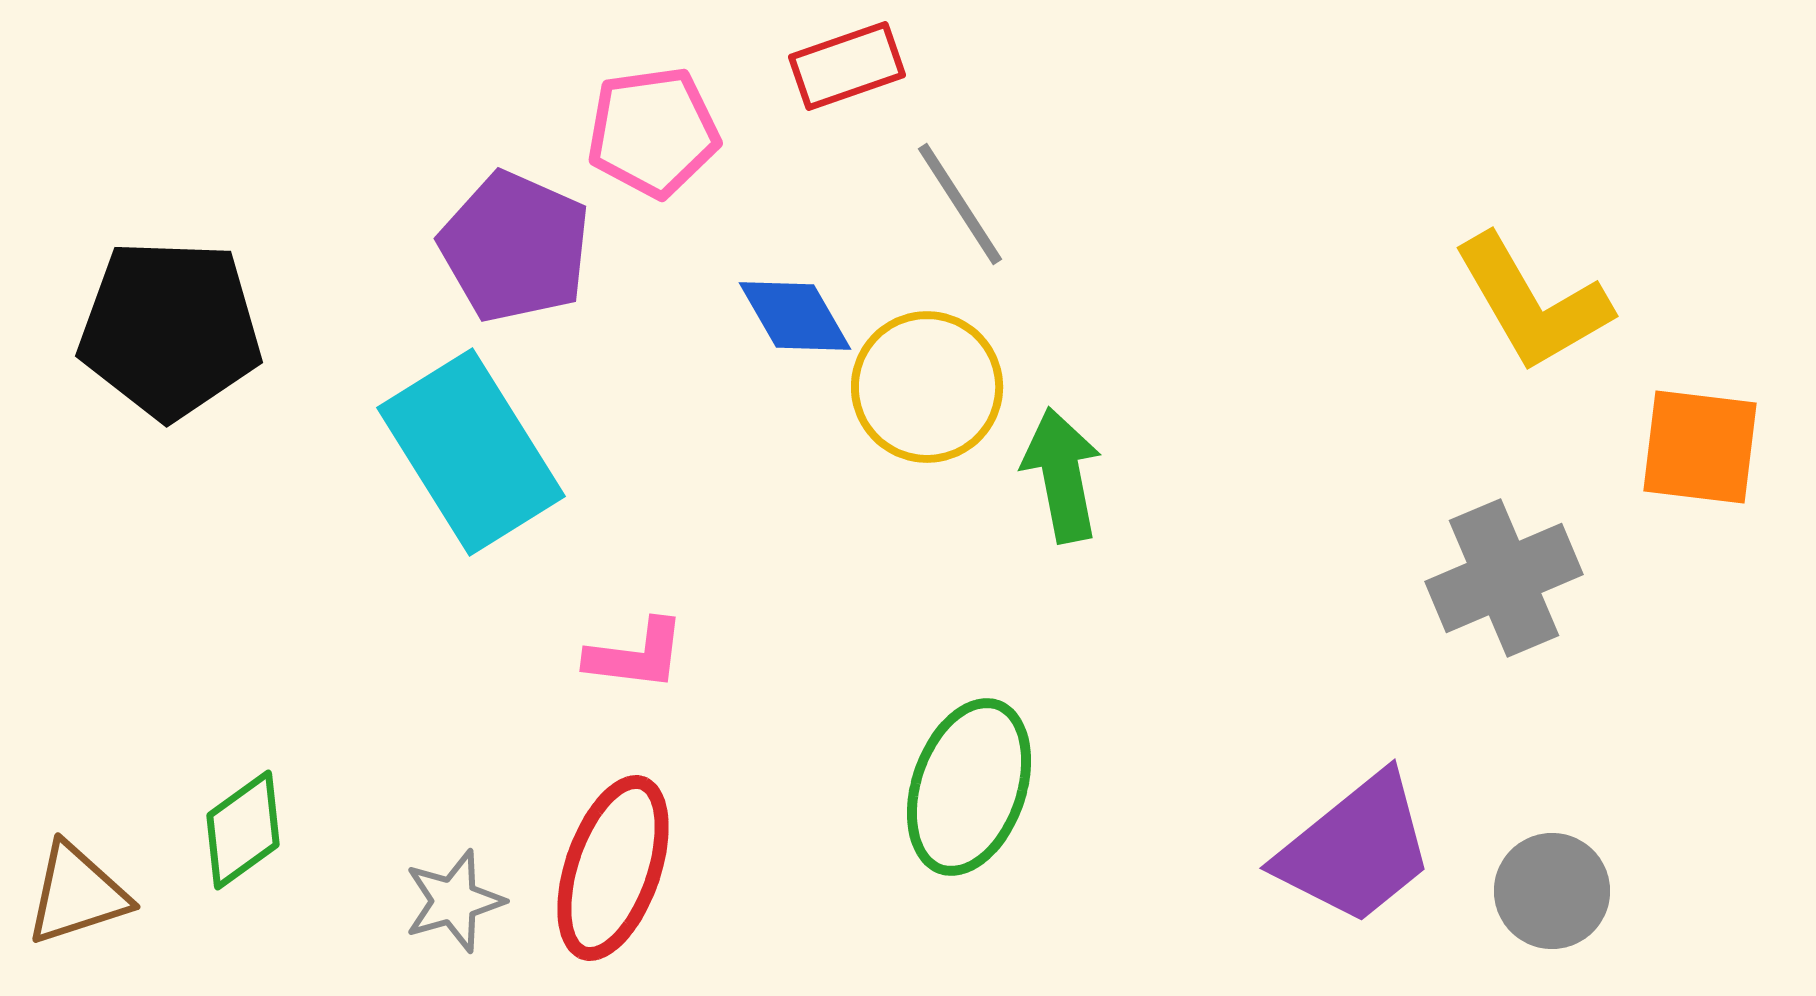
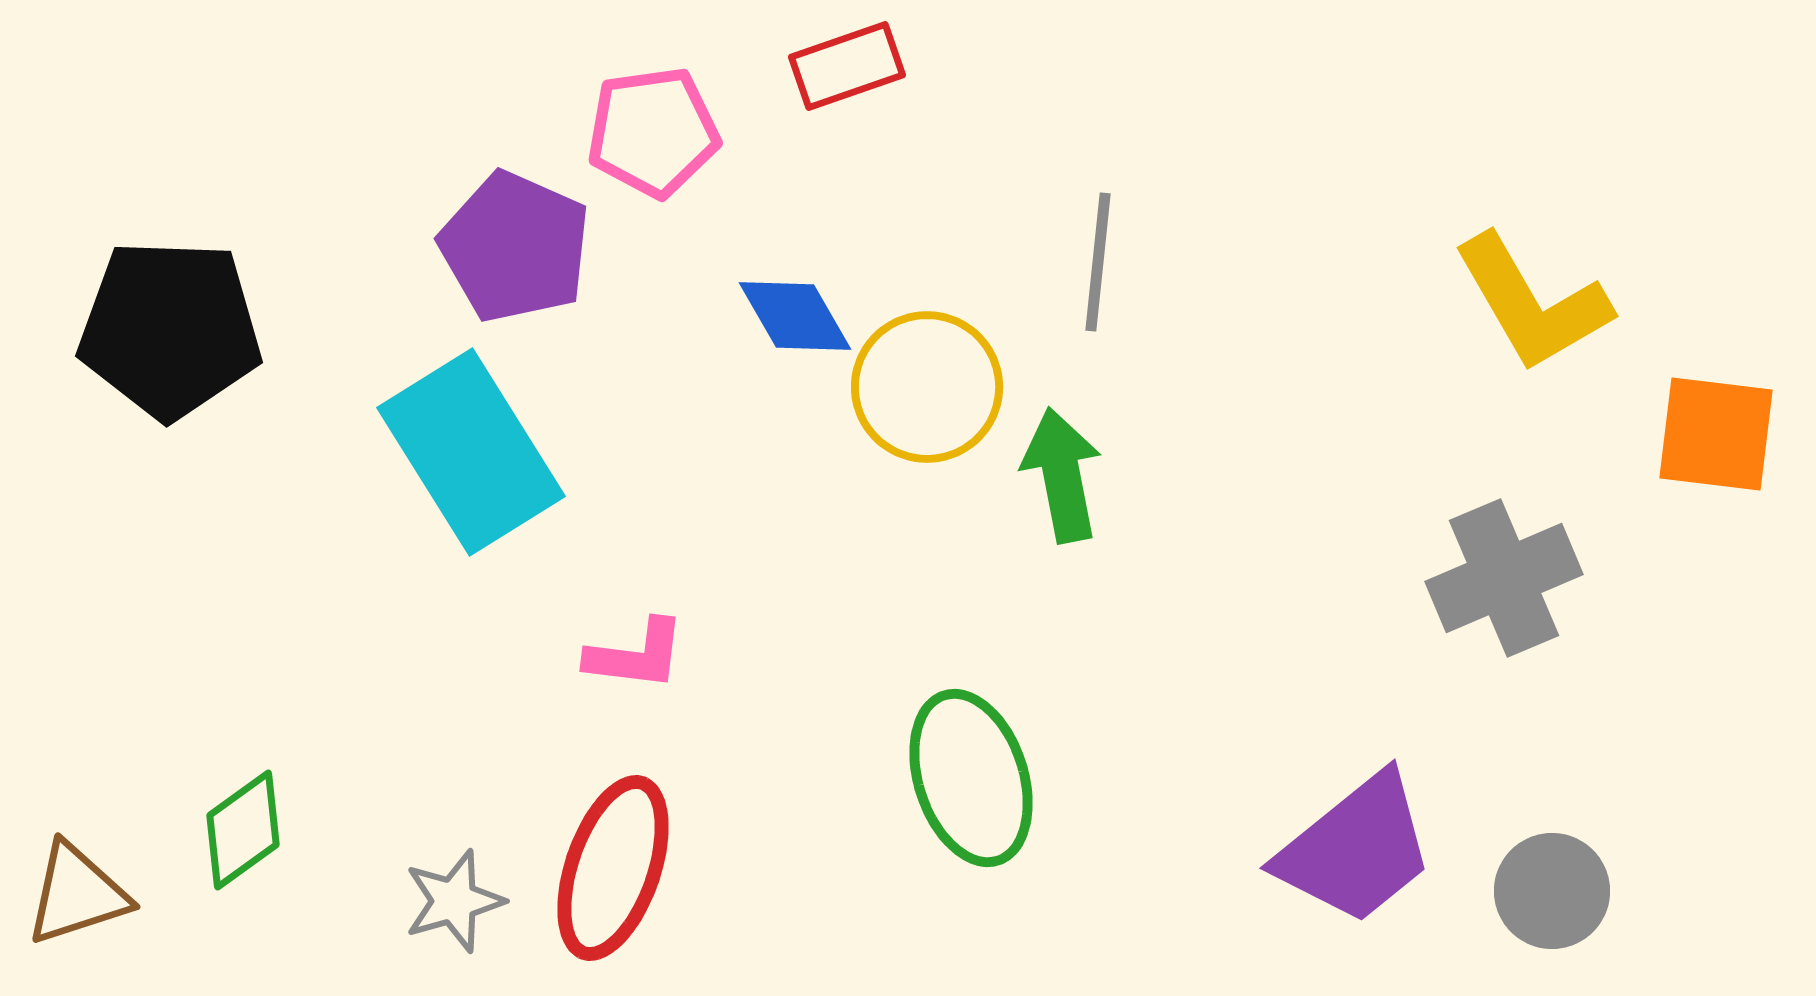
gray line: moved 138 px right, 58 px down; rotated 39 degrees clockwise
orange square: moved 16 px right, 13 px up
green ellipse: moved 2 px right, 9 px up; rotated 37 degrees counterclockwise
